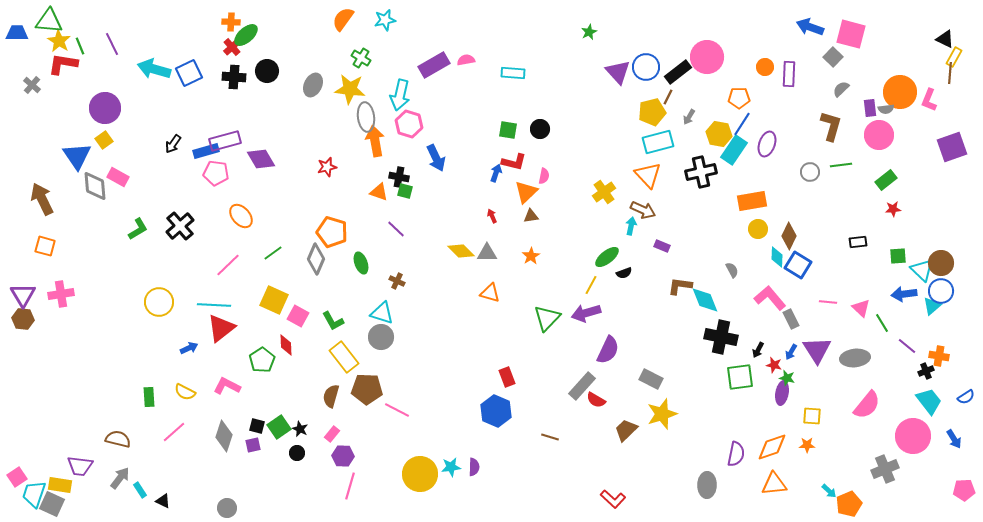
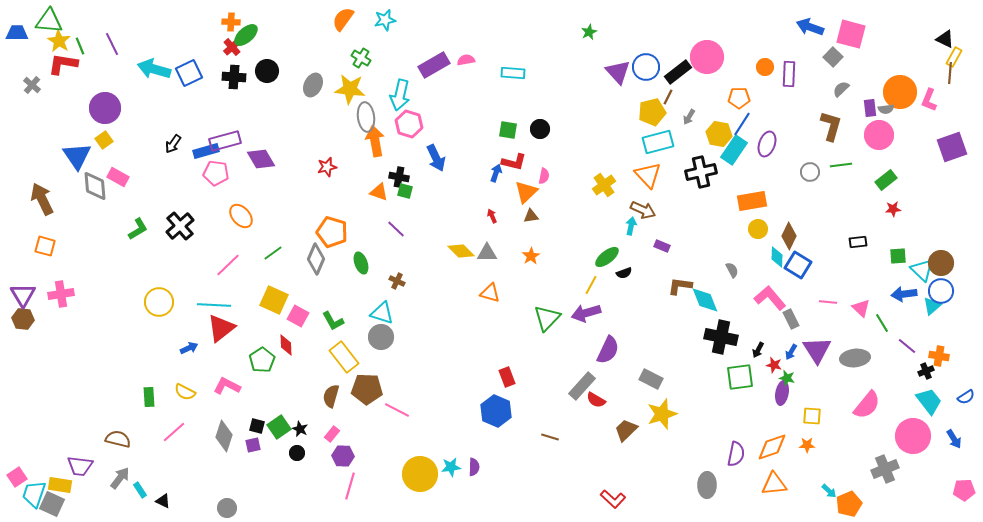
yellow cross at (604, 192): moved 7 px up
